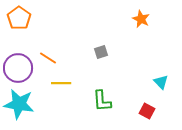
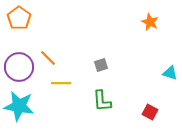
orange star: moved 9 px right, 3 px down
gray square: moved 13 px down
orange line: rotated 12 degrees clockwise
purple circle: moved 1 px right, 1 px up
cyan triangle: moved 9 px right, 9 px up; rotated 28 degrees counterclockwise
cyan star: moved 2 px down
red square: moved 3 px right, 1 px down
